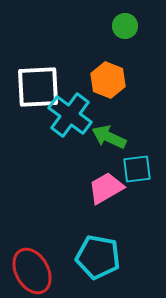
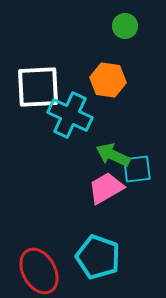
orange hexagon: rotated 12 degrees counterclockwise
cyan cross: rotated 12 degrees counterclockwise
green arrow: moved 4 px right, 18 px down
cyan pentagon: rotated 9 degrees clockwise
red ellipse: moved 7 px right
